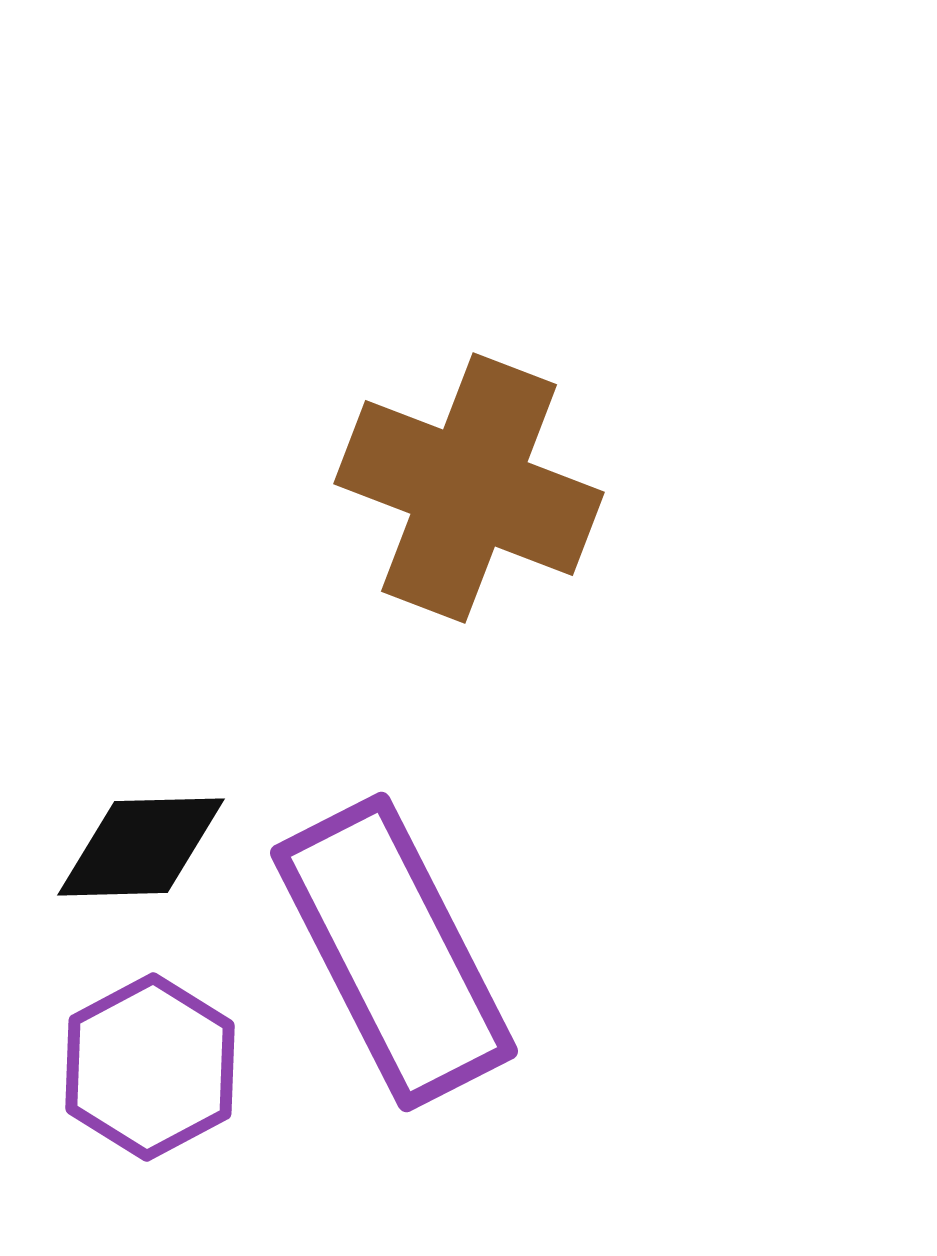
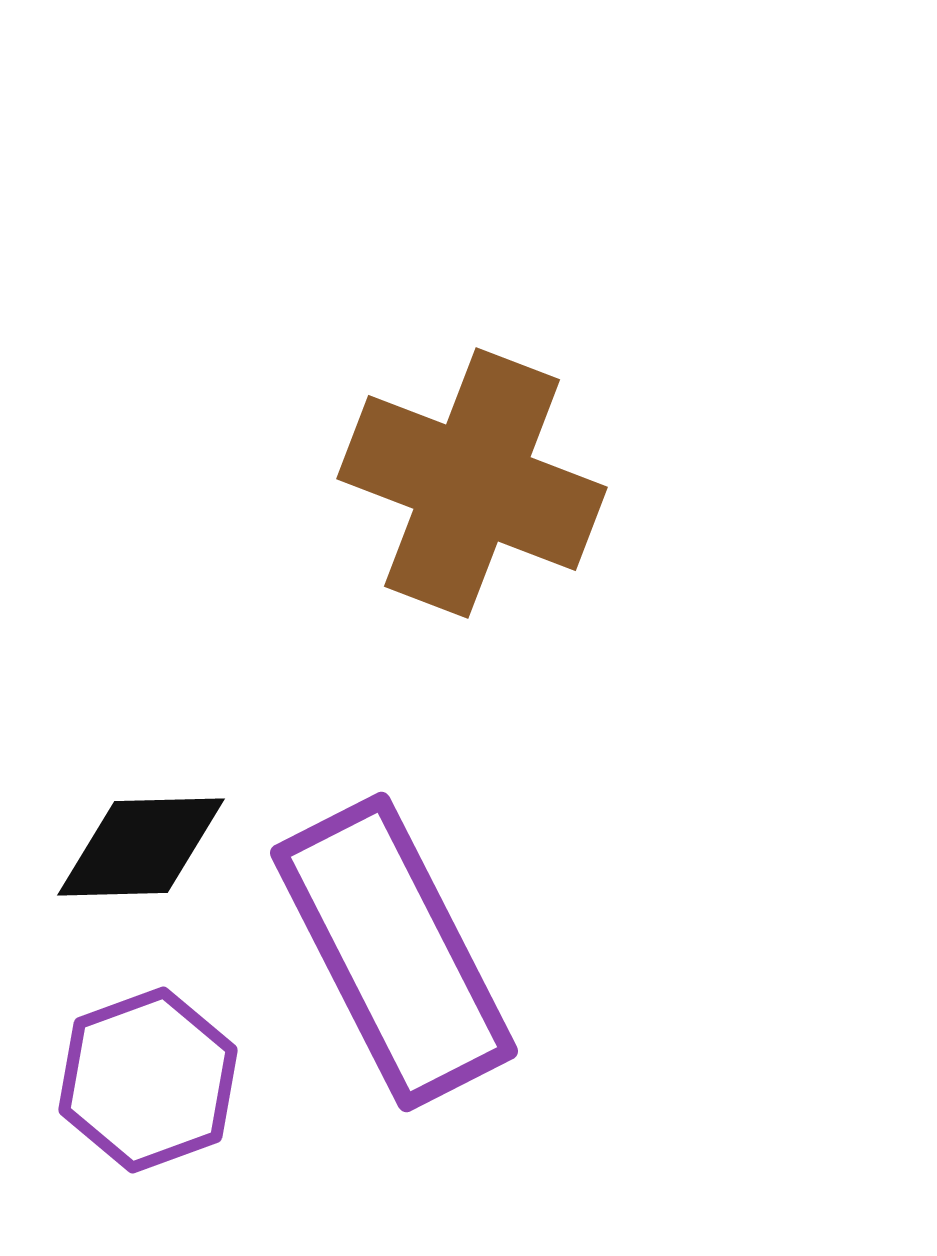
brown cross: moved 3 px right, 5 px up
purple hexagon: moved 2 px left, 13 px down; rotated 8 degrees clockwise
